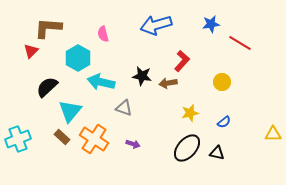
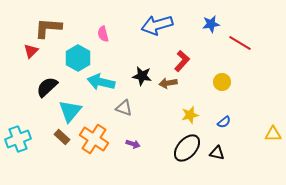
blue arrow: moved 1 px right
yellow star: moved 2 px down
